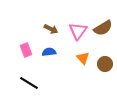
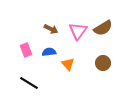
orange triangle: moved 15 px left, 6 px down
brown circle: moved 2 px left, 1 px up
